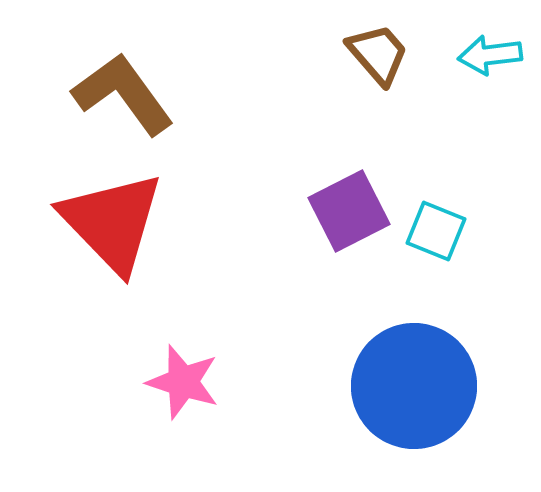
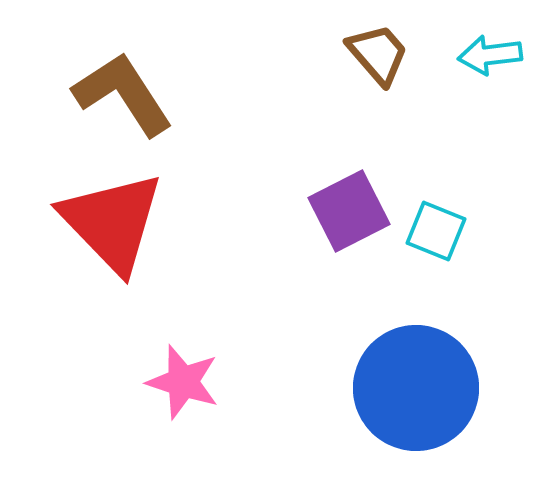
brown L-shape: rotated 3 degrees clockwise
blue circle: moved 2 px right, 2 px down
